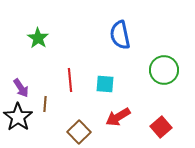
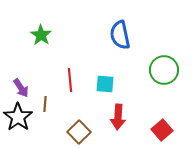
green star: moved 3 px right, 3 px up
red arrow: rotated 55 degrees counterclockwise
red square: moved 1 px right, 3 px down
